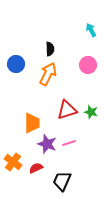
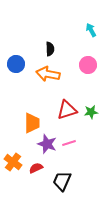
orange arrow: rotated 105 degrees counterclockwise
green star: rotated 24 degrees counterclockwise
